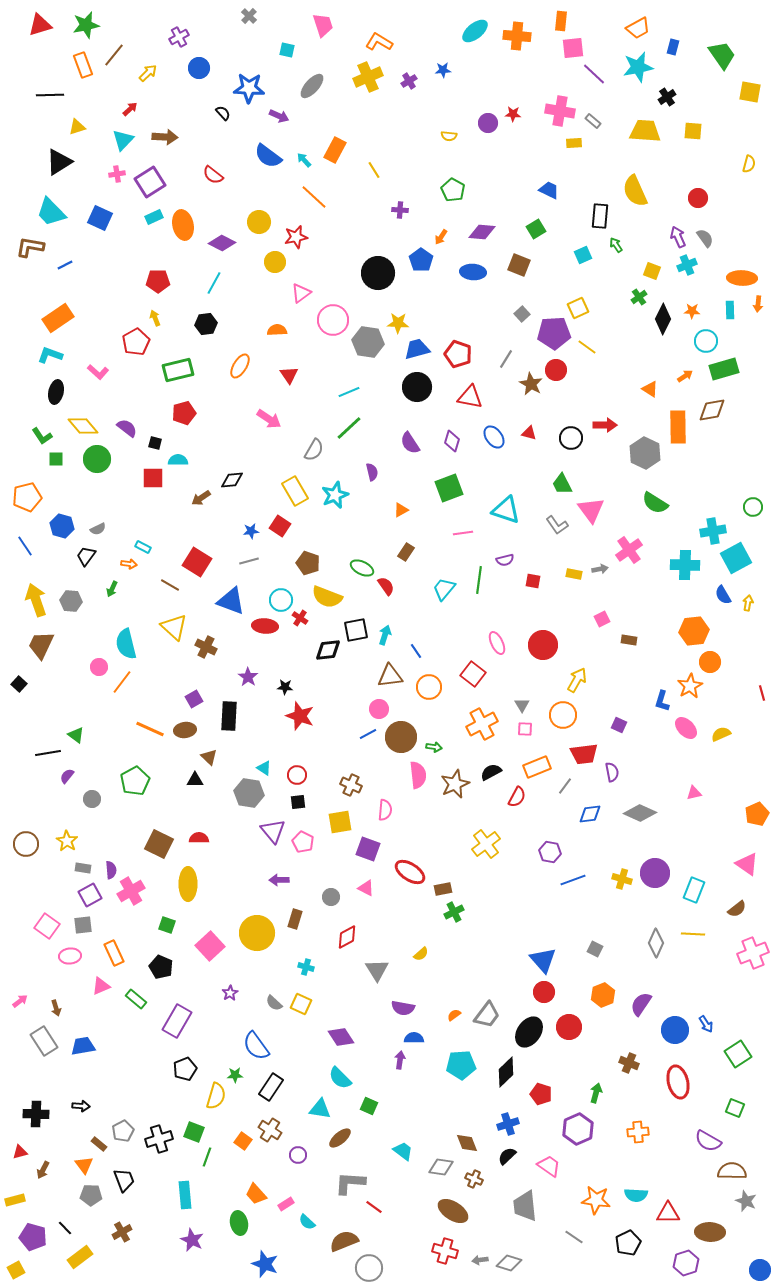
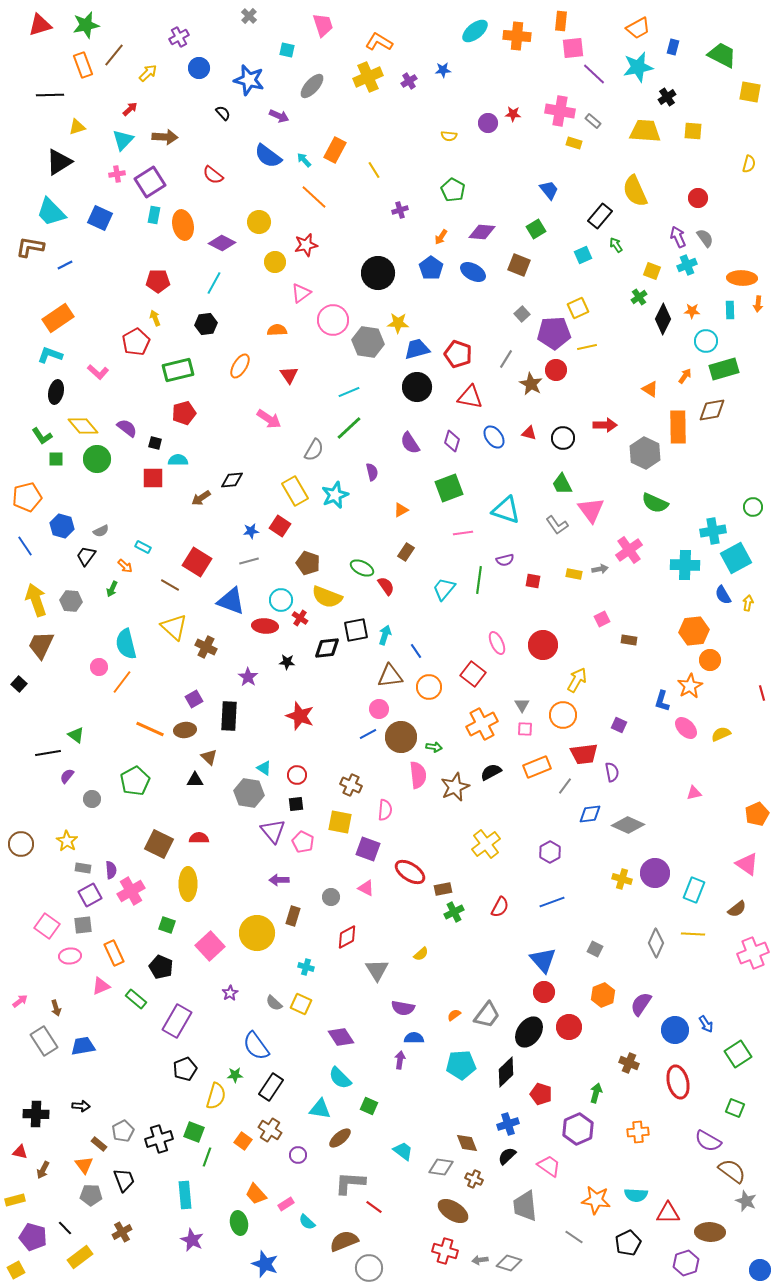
green trapezoid at (722, 55): rotated 28 degrees counterclockwise
blue star at (249, 88): moved 8 px up; rotated 12 degrees clockwise
yellow rectangle at (574, 143): rotated 21 degrees clockwise
blue trapezoid at (549, 190): rotated 25 degrees clockwise
purple cross at (400, 210): rotated 21 degrees counterclockwise
black rectangle at (600, 216): rotated 35 degrees clockwise
cyan rectangle at (154, 217): moved 2 px up; rotated 54 degrees counterclockwise
red star at (296, 237): moved 10 px right, 8 px down
blue pentagon at (421, 260): moved 10 px right, 8 px down
blue ellipse at (473, 272): rotated 25 degrees clockwise
yellow line at (587, 347): rotated 48 degrees counterclockwise
orange arrow at (685, 376): rotated 21 degrees counterclockwise
black circle at (571, 438): moved 8 px left
green semicircle at (655, 503): rotated 8 degrees counterclockwise
gray semicircle at (98, 529): moved 3 px right, 2 px down
orange arrow at (129, 564): moved 4 px left, 2 px down; rotated 35 degrees clockwise
black diamond at (328, 650): moved 1 px left, 2 px up
orange circle at (710, 662): moved 2 px up
black star at (285, 687): moved 2 px right, 25 px up
brown star at (455, 784): moved 3 px down
red semicircle at (517, 797): moved 17 px left, 110 px down
black square at (298, 802): moved 2 px left, 2 px down
gray diamond at (640, 813): moved 12 px left, 12 px down
yellow square at (340, 822): rotated 20 degrees clockwise
brown circle at (26, 844): moved 5 px left
purple hexagon at (550, 852): rotated 20 degrees clockwise
blue line at (573, 880): moved 21 px left, 22 px down
brown rectangle at (295, 919): moved 2 px left, 3 px up
red triangle at (20, 1152): rotated 28 degrees clockwise
brown semicircle at (732, 1171): rotated 36 degrees clockwise
